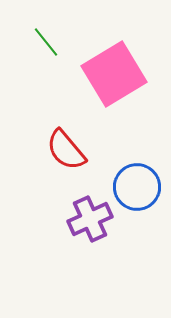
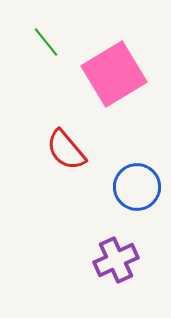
purple cross: moved 26 px right, 41 px down
